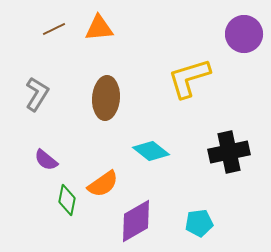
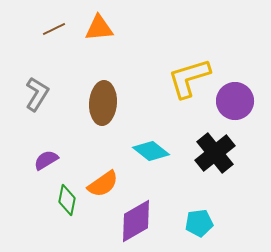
purple circle: moved 9 px left, 67 px down
brown ellipse: moved 3 px left, 5 px down
black cross: moved 14 px left, 1 px down; rotated 27 degrees counterclockwise
purple semicircle: rotated 110 degrees clockwise
